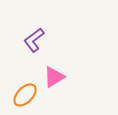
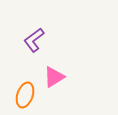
orange ellipse: rotated 25 degrees counterclockwise
